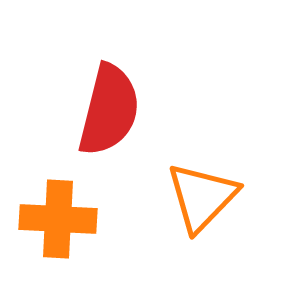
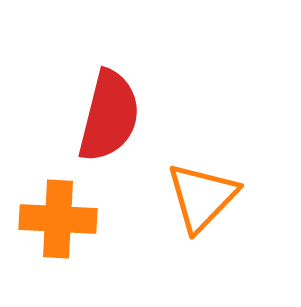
red semicircle: moved 6 px down
